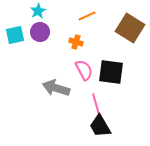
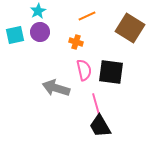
pink semicircle: rotated 15 degrees clockwise
